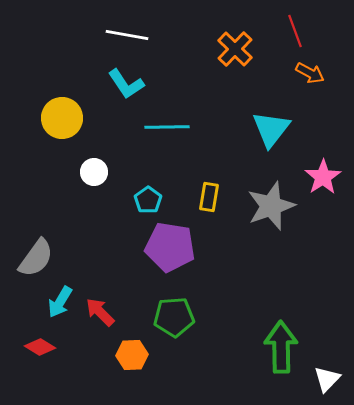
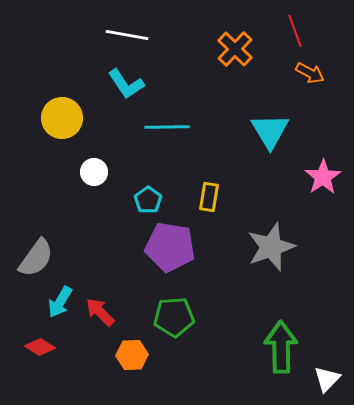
cyan triangle: moved 1 px left, 2 px down; rotated 9 degrees counterclockwise
gray star: moved 41 px down
